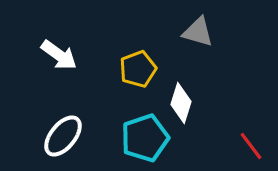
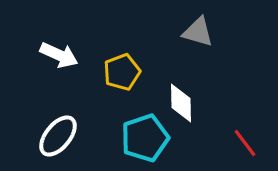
white arrow: rotated 12 degrees counterclockwise
yellow pentagon: moved 16 px left, 3 px down
white diamond: rotated 18 degrees counterclockwise
white ellipse: moved 5 px left
red line: moved 6 px left, 3 px up
